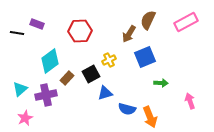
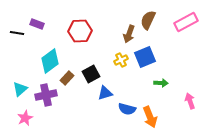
brown arrow: rotated 12 degrees counterclockwise
yellow cross: moved 12 px right
